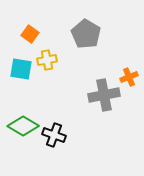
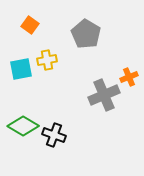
orange square: moved 9 px up
cyan square: rotated 20 degrees counterclockwise
gray cross: rotated 12 degrees counterclockwise
